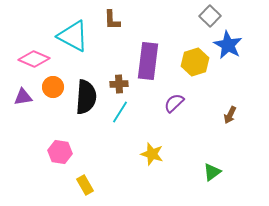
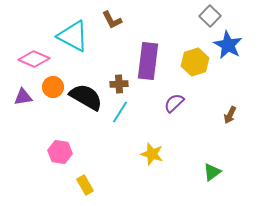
brown L-shape: rotated 25 degrees counterclockwise
black semicircle: rotated 64 degrees counterclockwise
